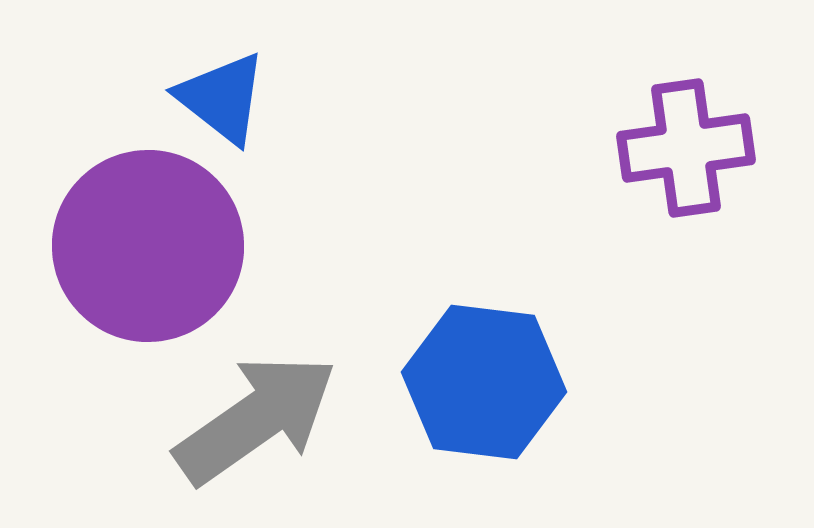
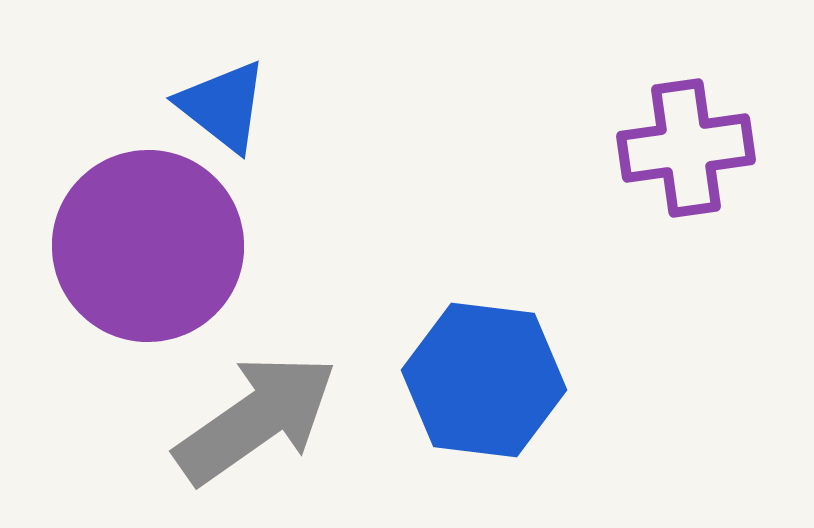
blue triangle: moved 1 px right, 8 px down
blue hexagon: moved 2 px up
